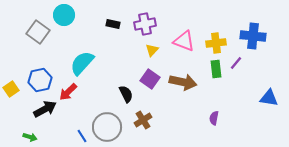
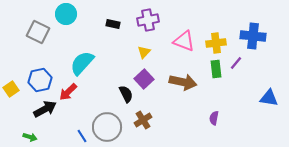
cyan circle: moved 2 px right, 1 px up
purple cross: moved 3 px right, 4 px up
gray square: rotated 10 degrees counterclockwise
yellow triangle: moved 8 px left, 2 px down
purple square: moved 6 px left; rotated 12 degrees clockwise
